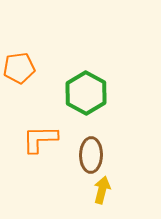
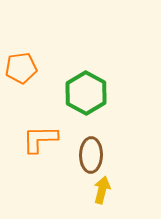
orange pentagon: moved 2 px right
